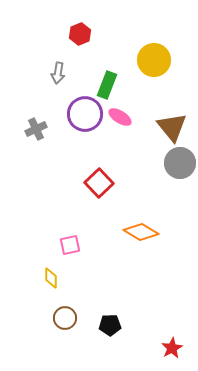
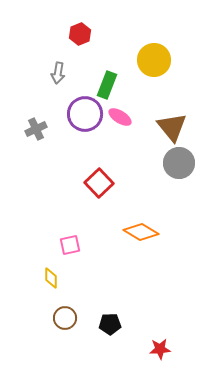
gray circle: moved 1 px left
black pentagon: moved 1 px up
red star: moved 12 px left, 1 px down; rotated 25 degrees clockwise
